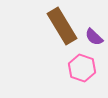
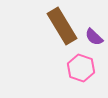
pink hexagon: moved 1 px left
